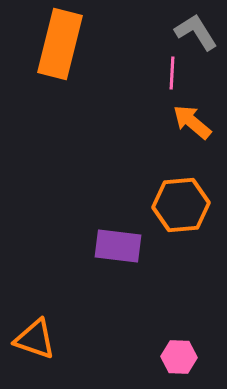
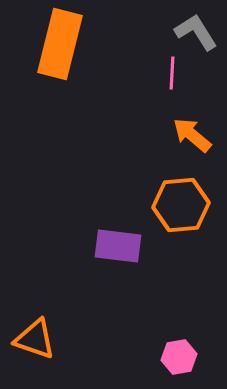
orange arrow: moved 13 px down
pink hexagon: rotated 12 degrees counterclockwise
